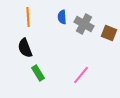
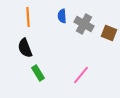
blue semicircle: moved 1 px up
